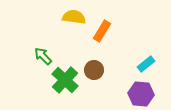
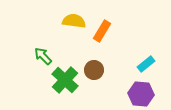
yellow semicircle: moved 4 px down
